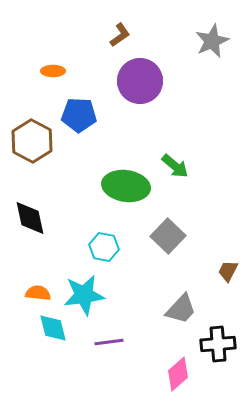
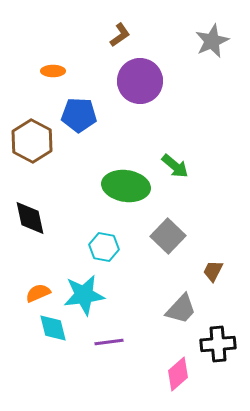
brown trapezoid: moved 15 px left
orange semicircle: rotated 30 degrees counterclockwise
